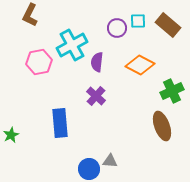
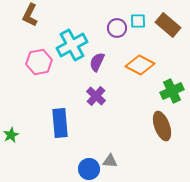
purple semicircle: rotated 18 degrees clockwise
